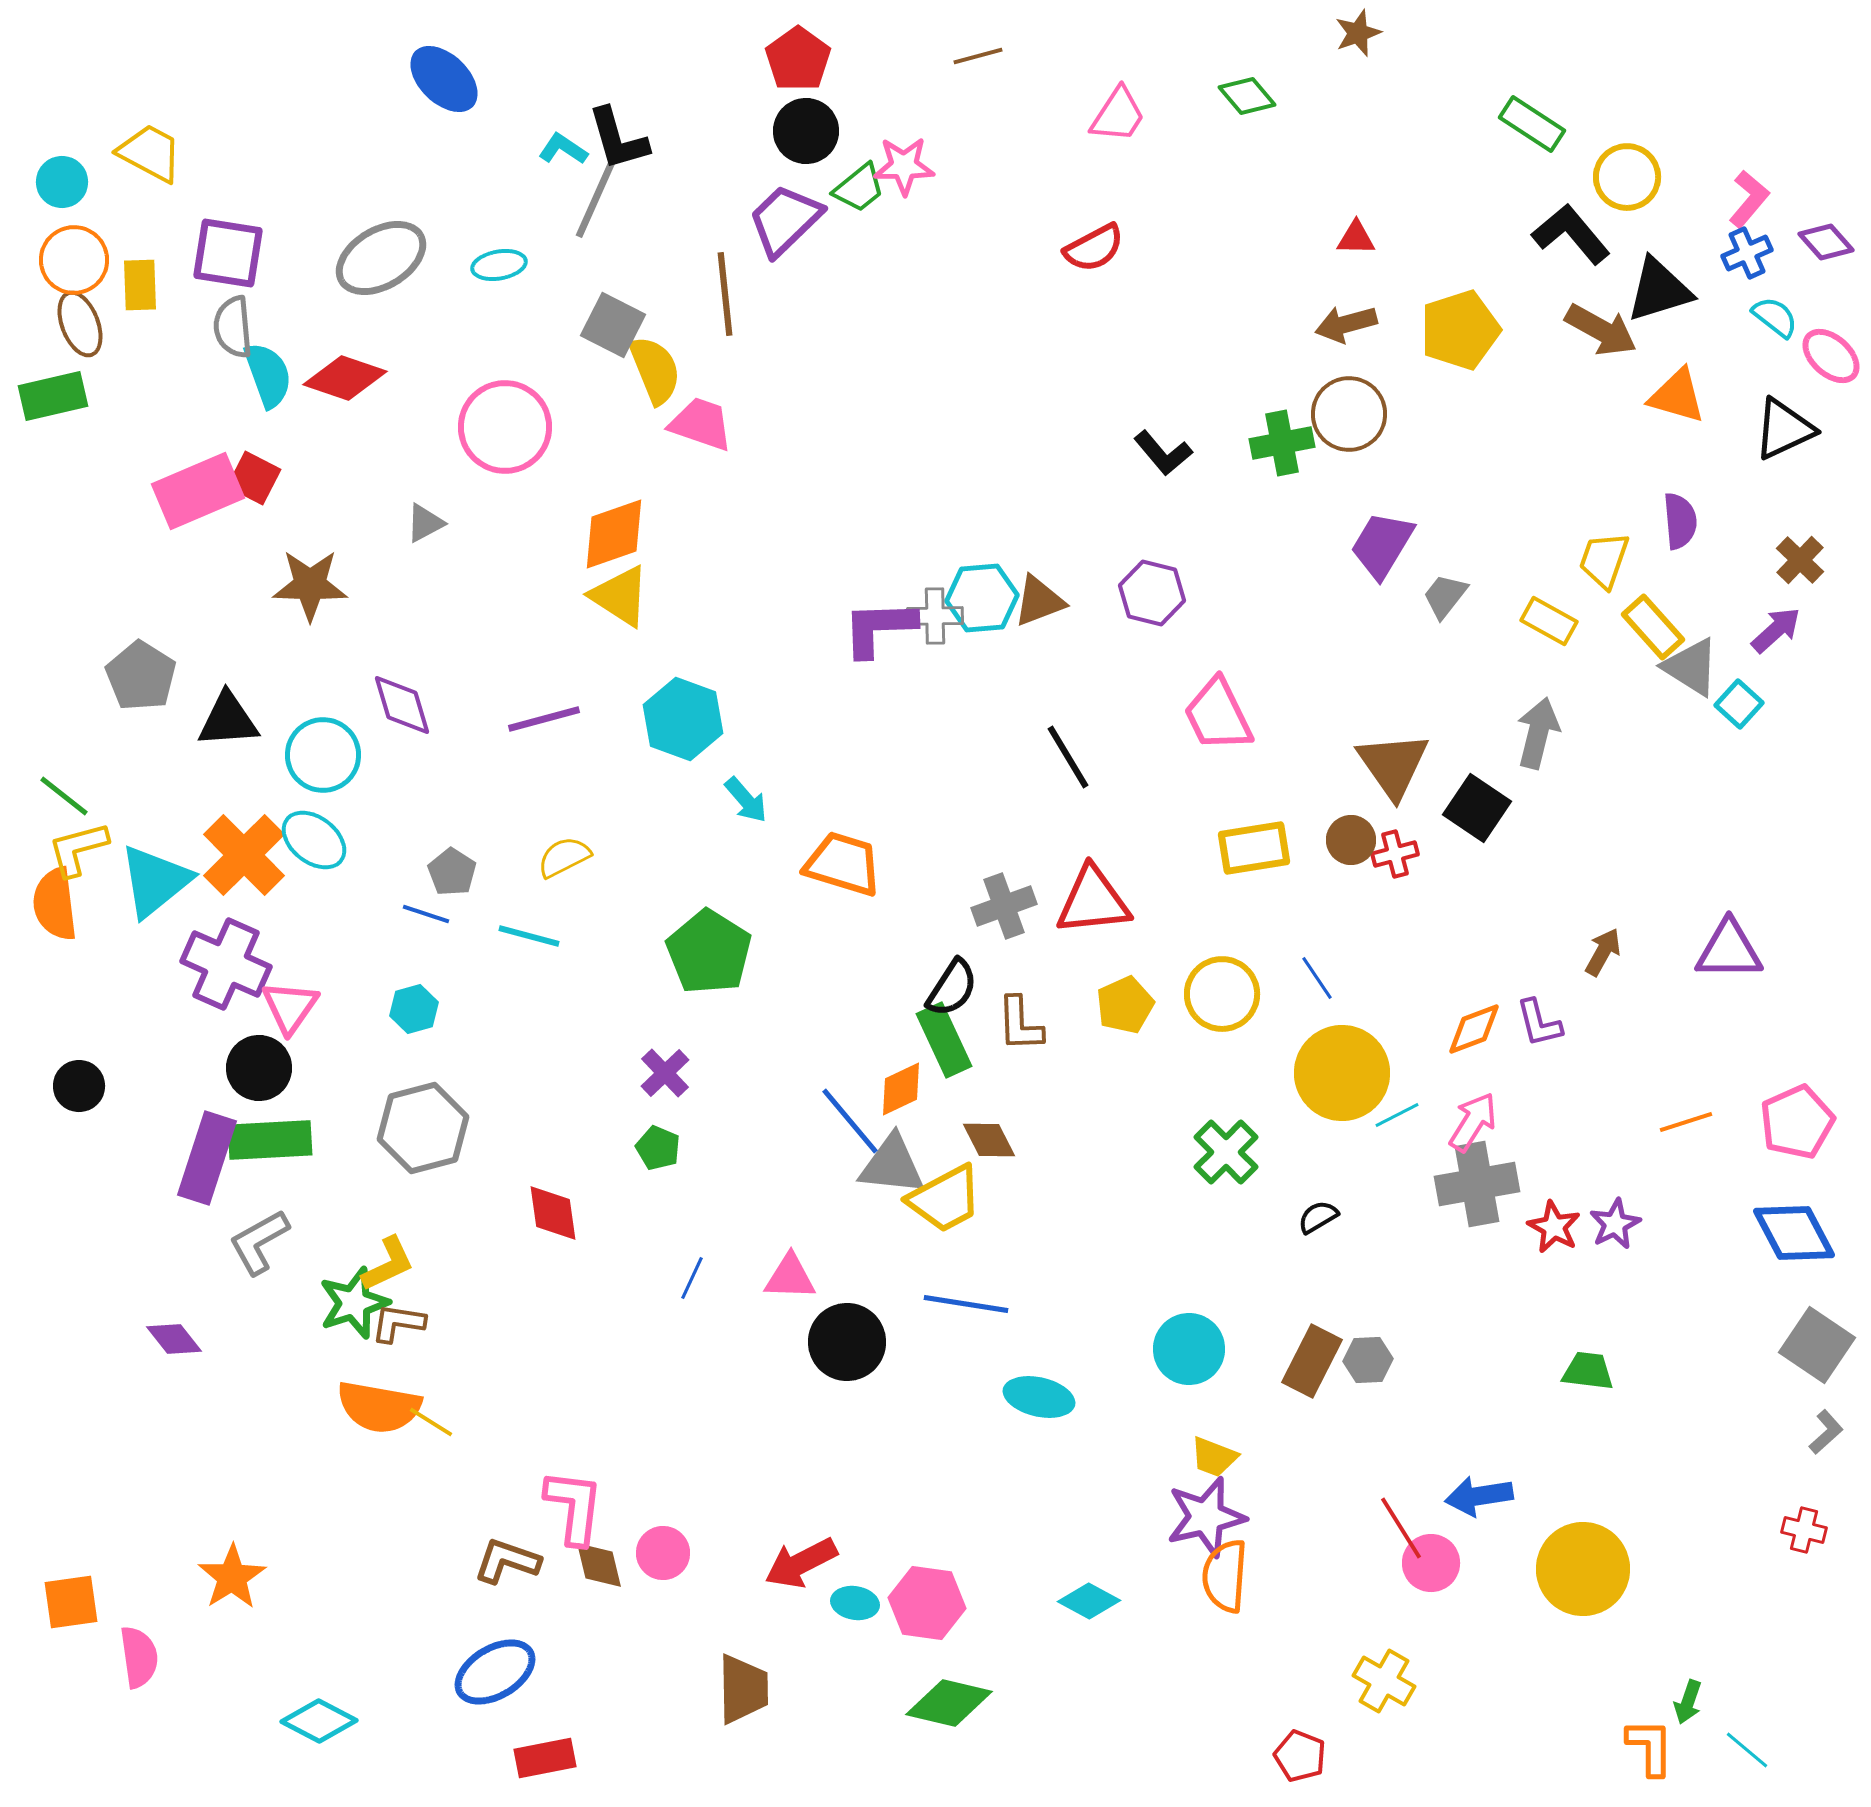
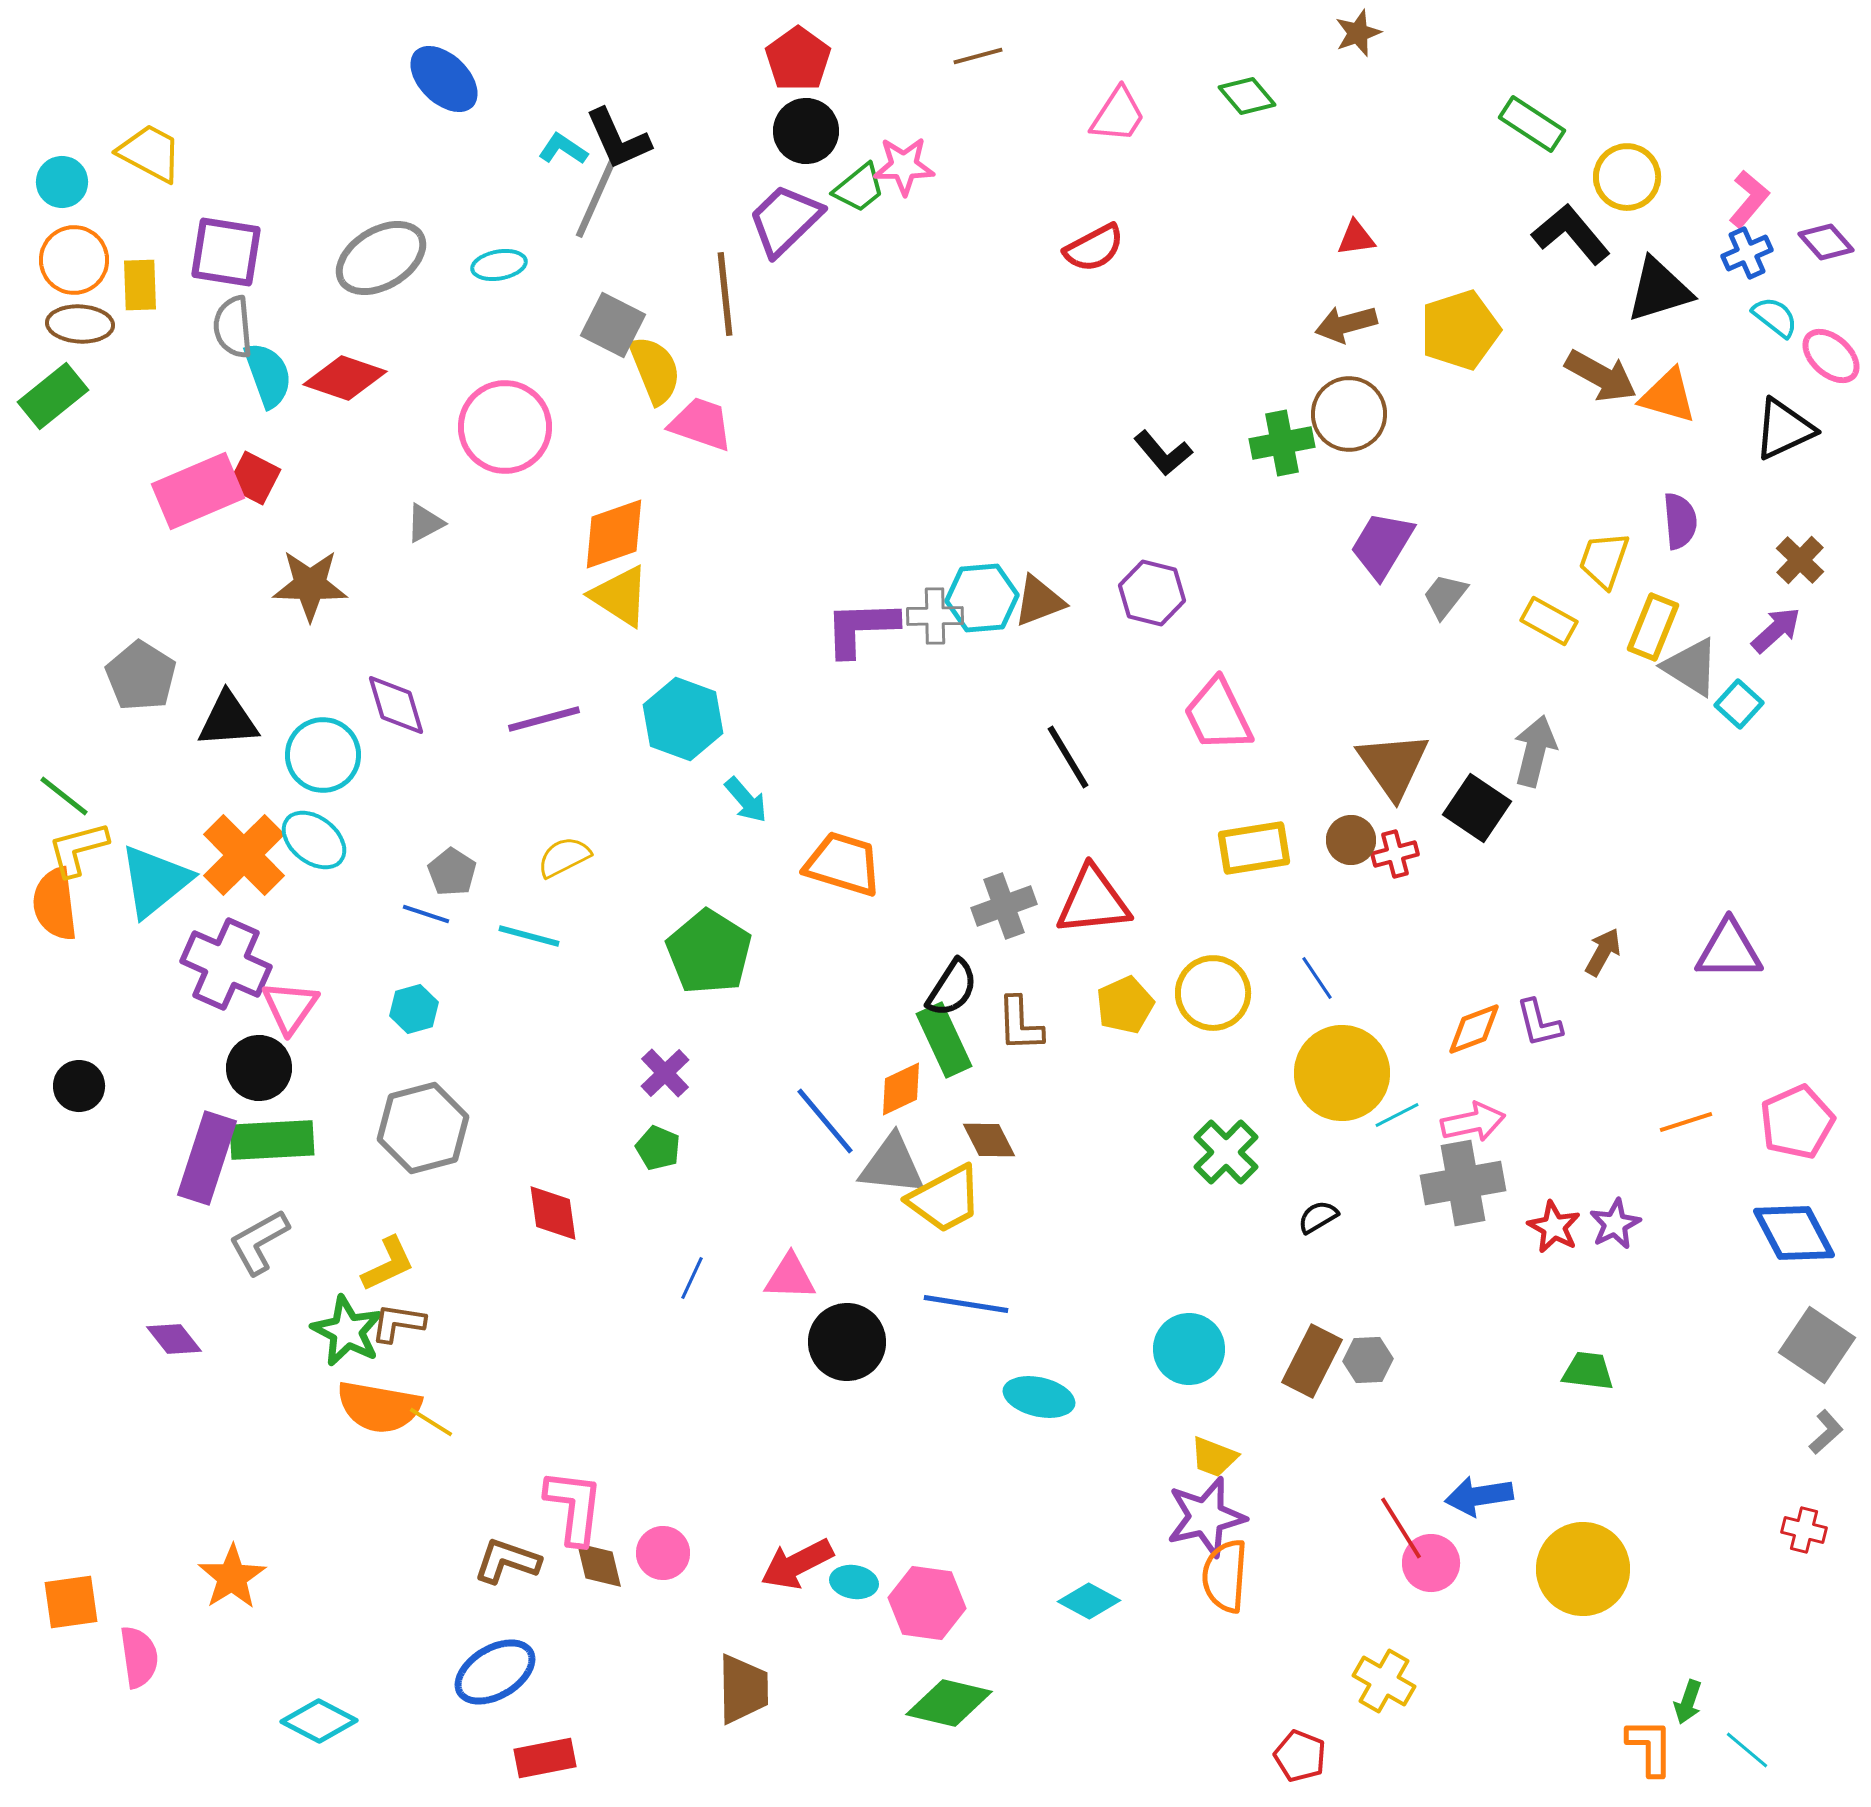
black L-shape at (618, 139): rotated 8 degrees counterclockwise
red triangle at (1356, 238): rotated 9 degrees counterclockwise
purple square at (228, 253): moved 2 px left, 1 px up
brown ellipse at (80, 324): rotated 66 degrees counterclockwise
brown arrow at (1601, 330): moved 46 px down
green rectangle at (53, 396): rotated 26 degrees counterclockwise
orange triangle at (1677, 396): moved 9 px left
yellow rectangle at (1653, 627): rotated 64 degrees clockwise
purple L-shape at (879, 628): moved 18 px left
purple diamond at (402, 705): moved 6 px left
gray arrow at (1538, 733): moved 3 px left, 18 px down
yellow circle at (1222, 994): moved 9 px left, 1 px up
blue line at (850, 1121): moved 25 px left
pink arrow at (1473, 1122): rotated 46 degrees clockwise
green rectangle at (270, 1140): moved 2 px right
gray cross at (1477, 1184): moved 14 px left, 1 px up
green star at (354, 1303): moved 7 px left, 28 px down; rotated 26 degrees counterclockwise
red arrow at (801, 1563): moved 4 px left, 1 px down
cyan ellipse at (855, 1603): moved 1 px left, 21 px up
